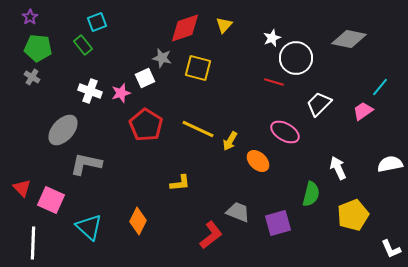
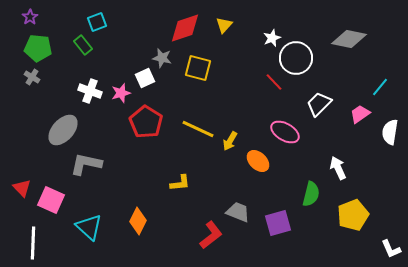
red line: rotated 30 degrees clockwise
pink trapezoid: moved 3 px left, 3 px down
red pentagon: moved 3 px up
white semicircle: moved 32 px up; rotated 70 degrees counterclockwise
